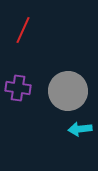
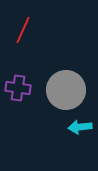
gray circle: moved 2 px left, 1 px up
cyan arrow: moved 2 px up
